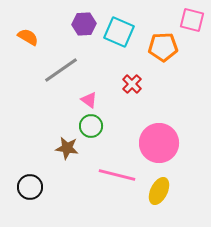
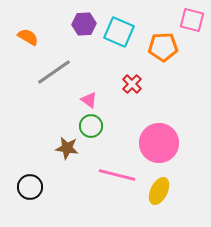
gray line: moved 7 px left, 2 px down
